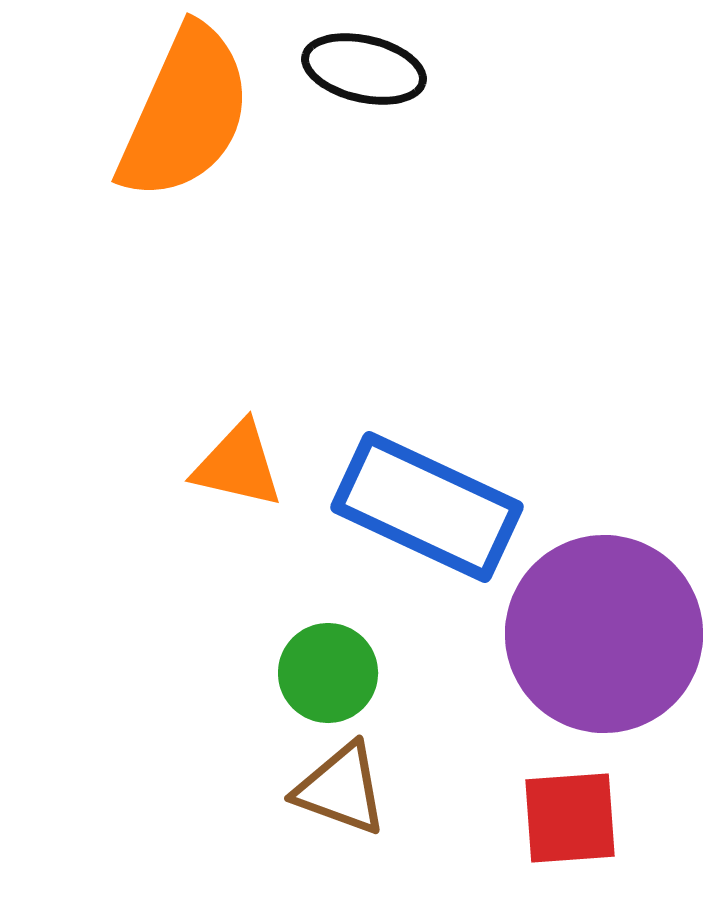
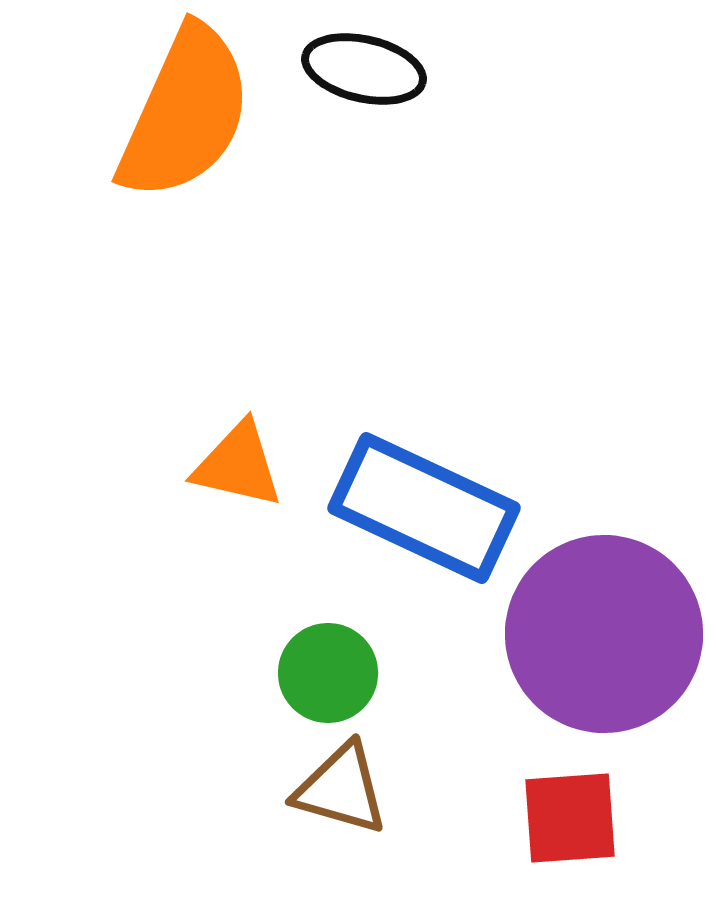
blue rectangle: moved 3 px left, 1 px down
brown triangle: rotated 4 degrees counterclockwise
